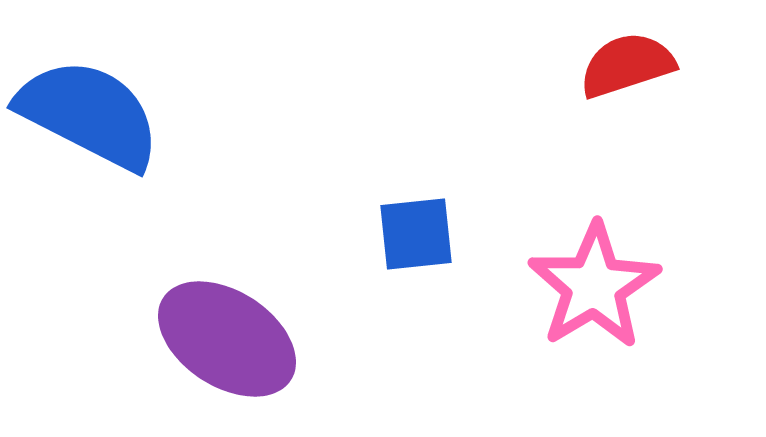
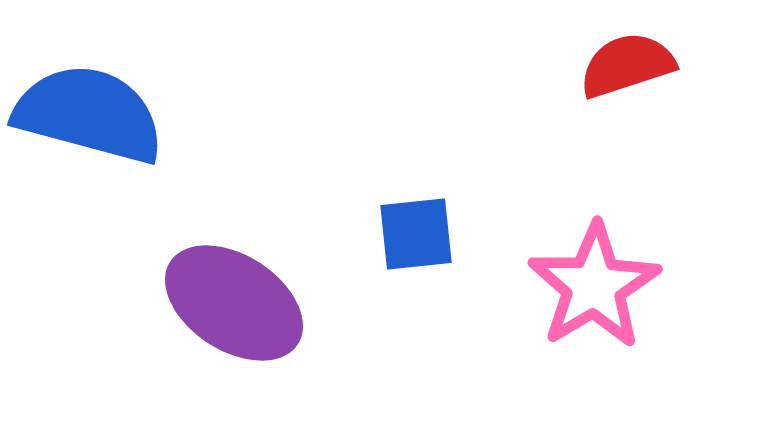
blue semicircle: rotated 12 degrees counterclockwise
purple ellipse: moved 7 px right, 36 px up
